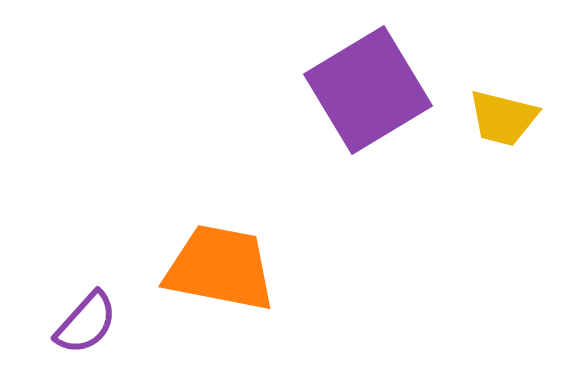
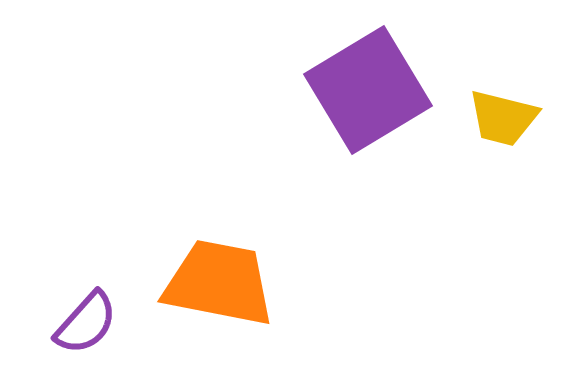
orange trapezoid: moved 1 px left, 15 px down
